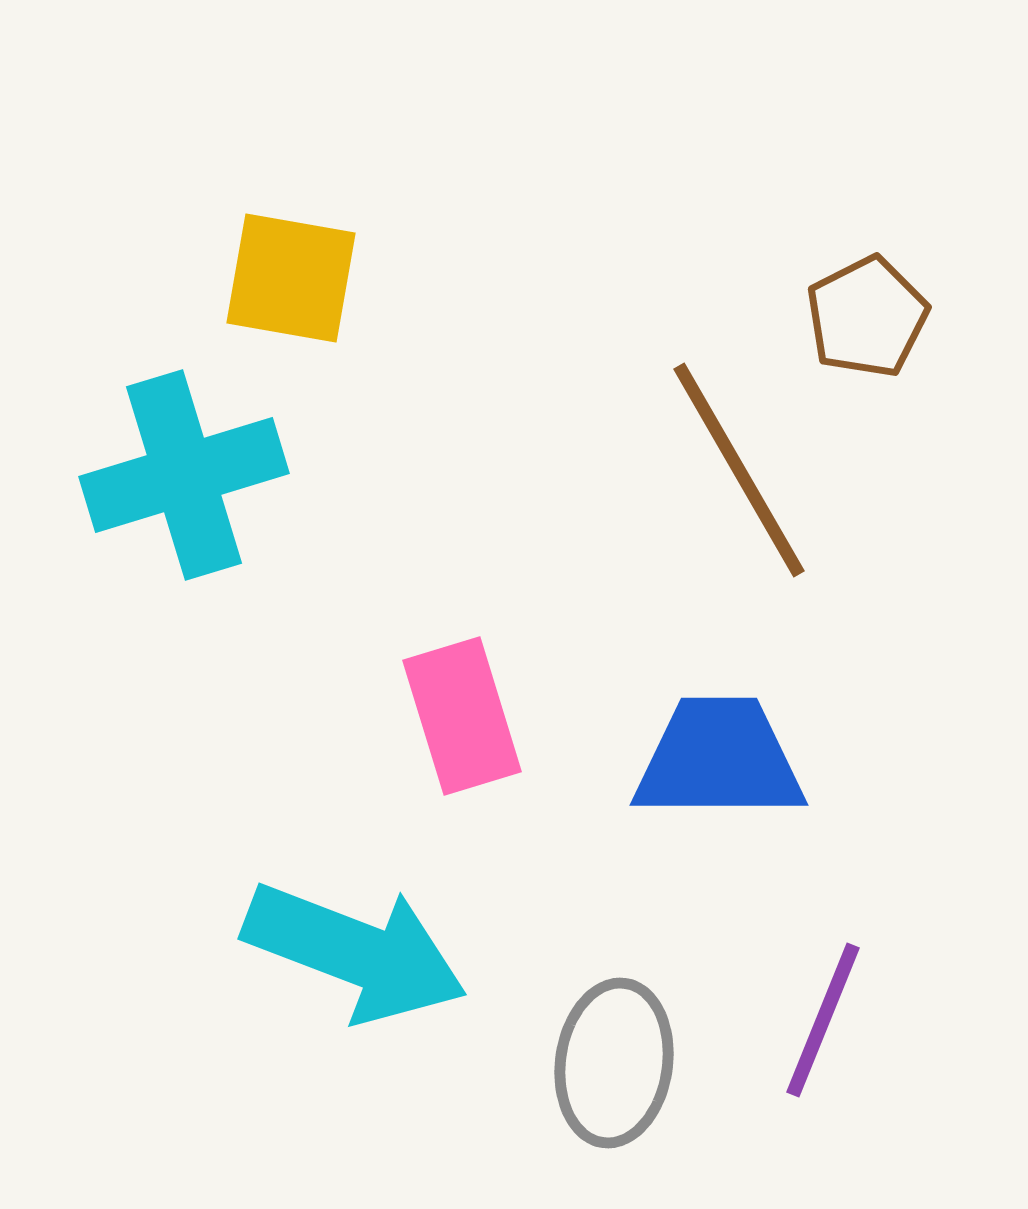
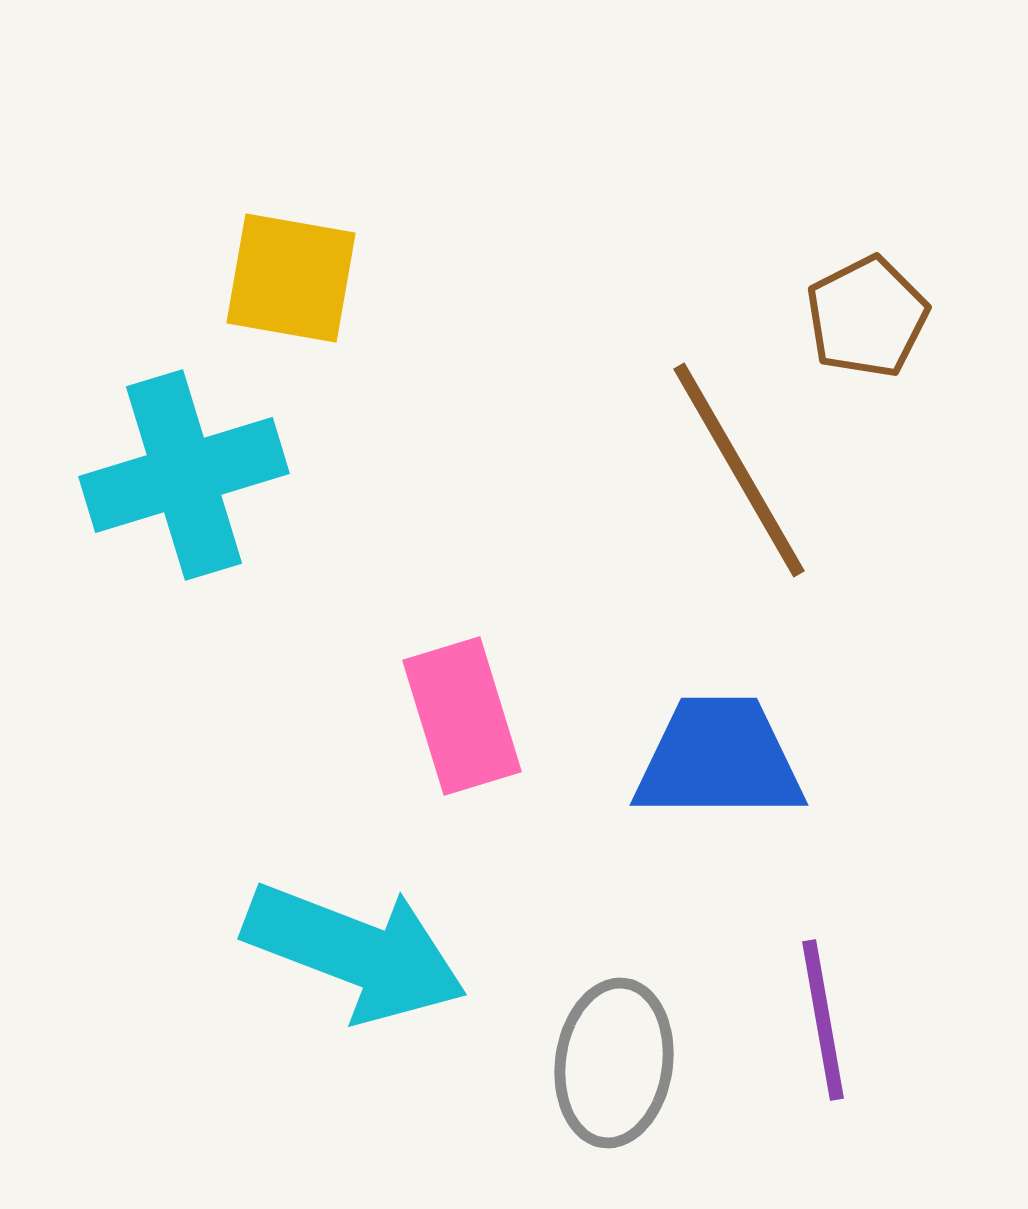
purple line: rotated 32 degrees counterclockwise
